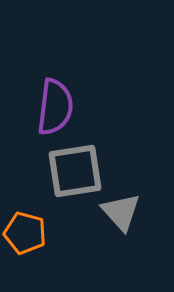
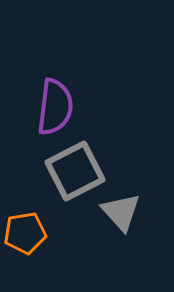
gray square: rotated 18 degrees counterclockwise
orange pentagon: rotated 24 degrees counterclockwise
